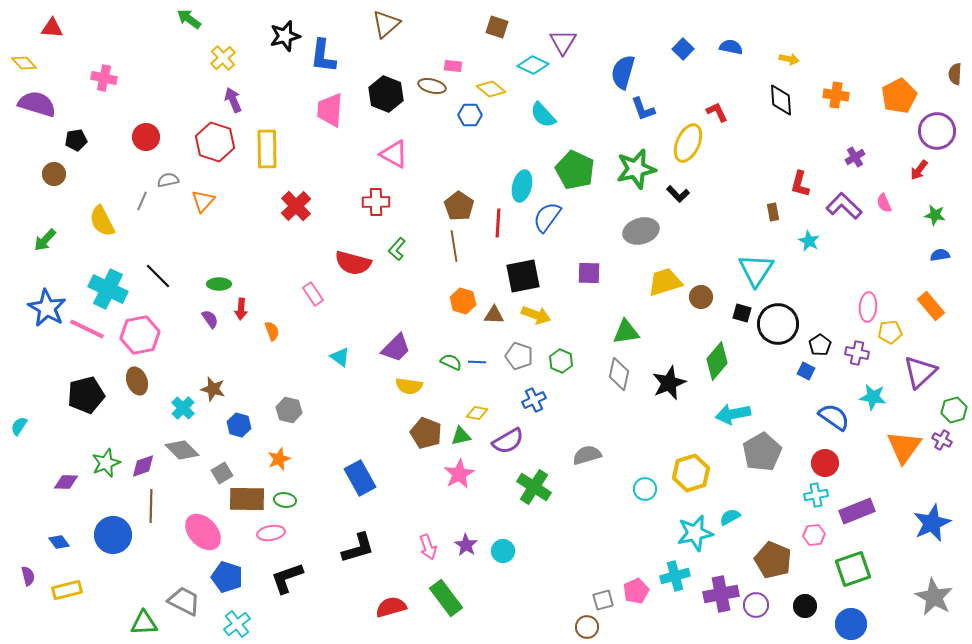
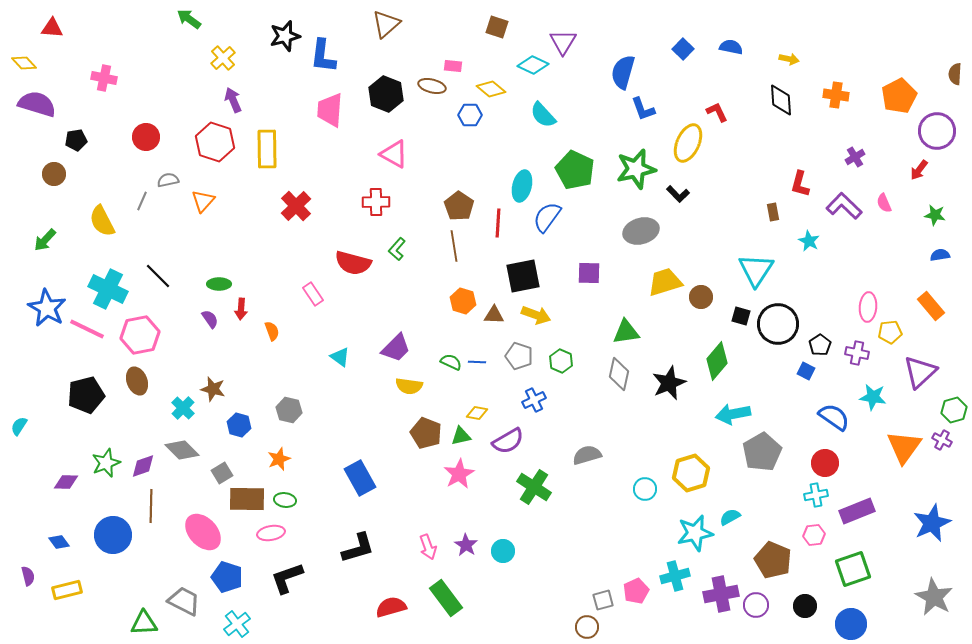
black square at (742, 313): moved 1 px left, 3 px down
